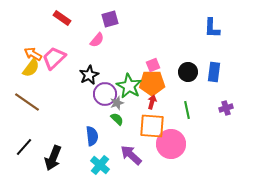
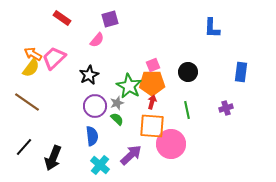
blue rectangle: moved 27 px right
purple circle: moved 10 px left, 12 px down
purple arrow: rotated 95 degrees clockwise
